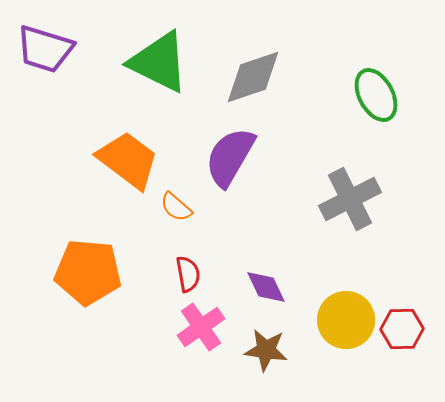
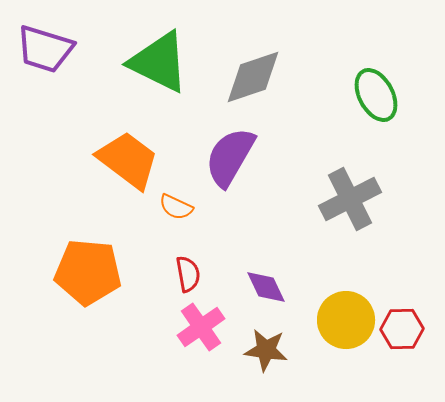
orange semicircle: rotated 16 degrees counterclockwise
